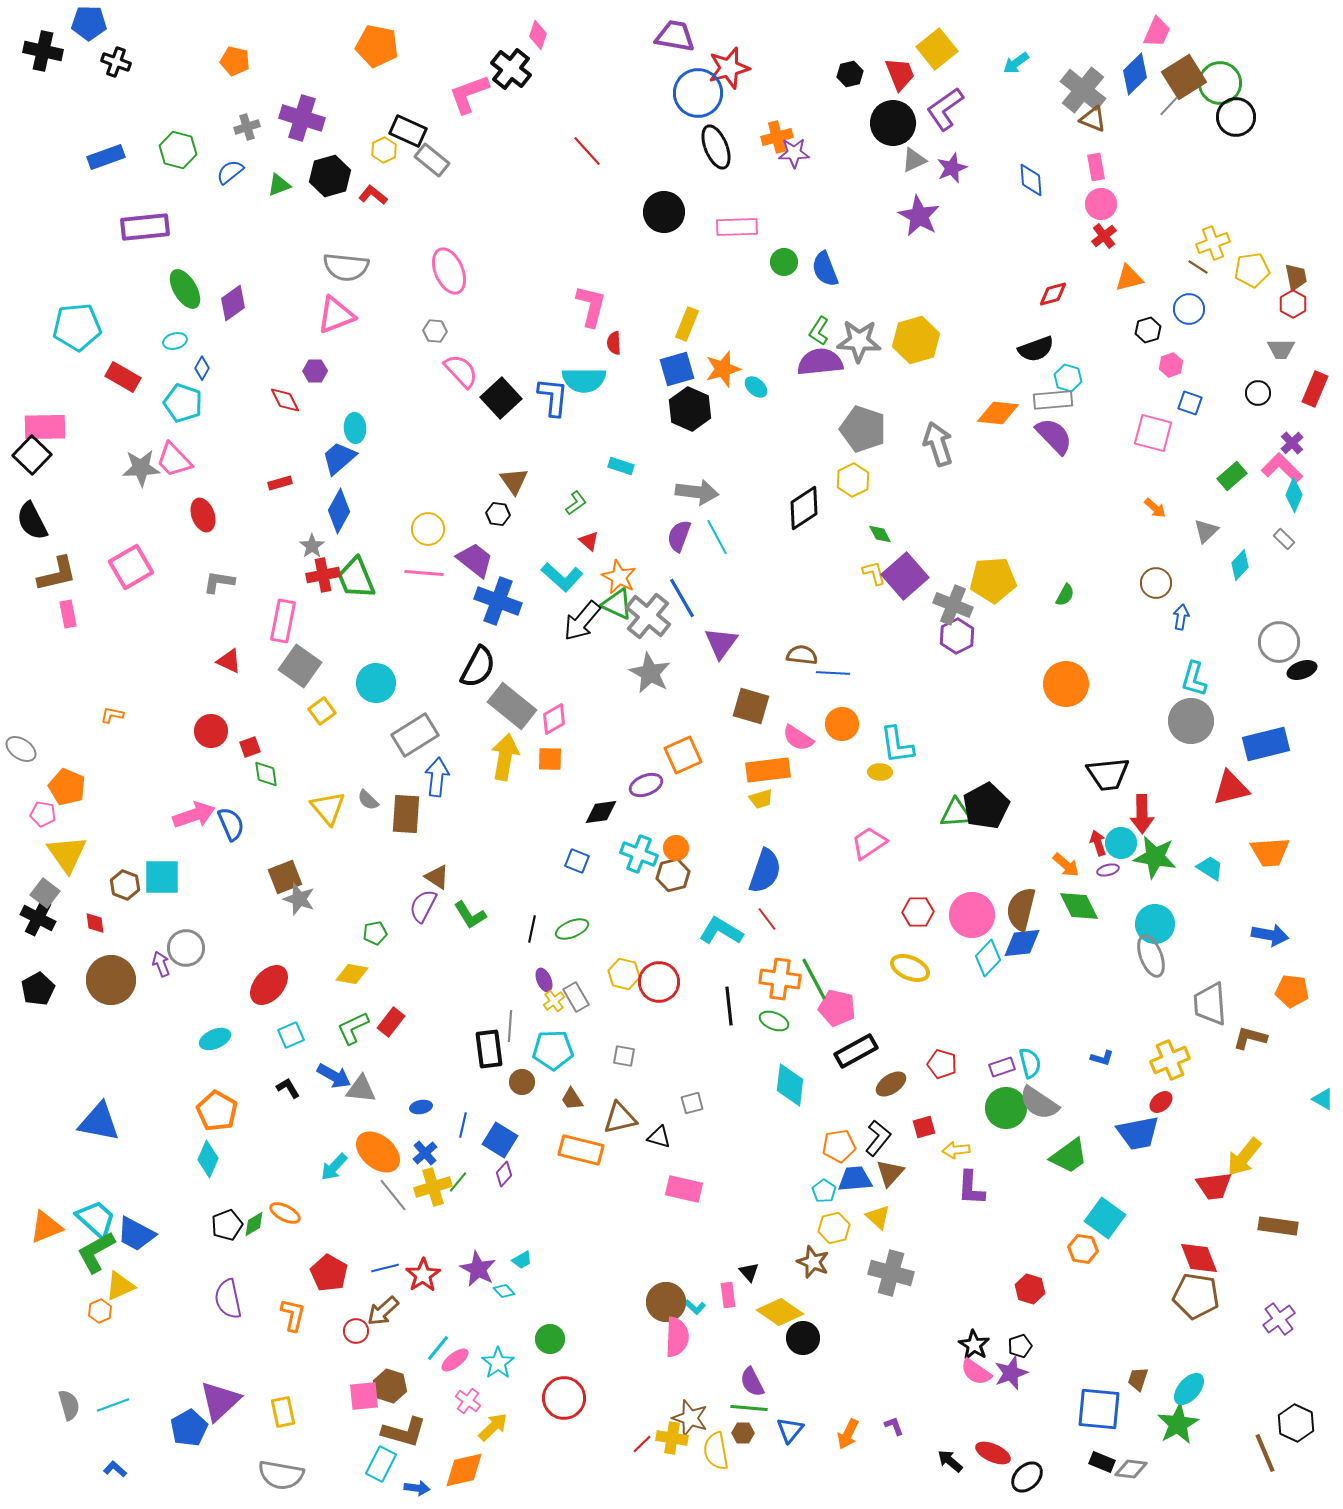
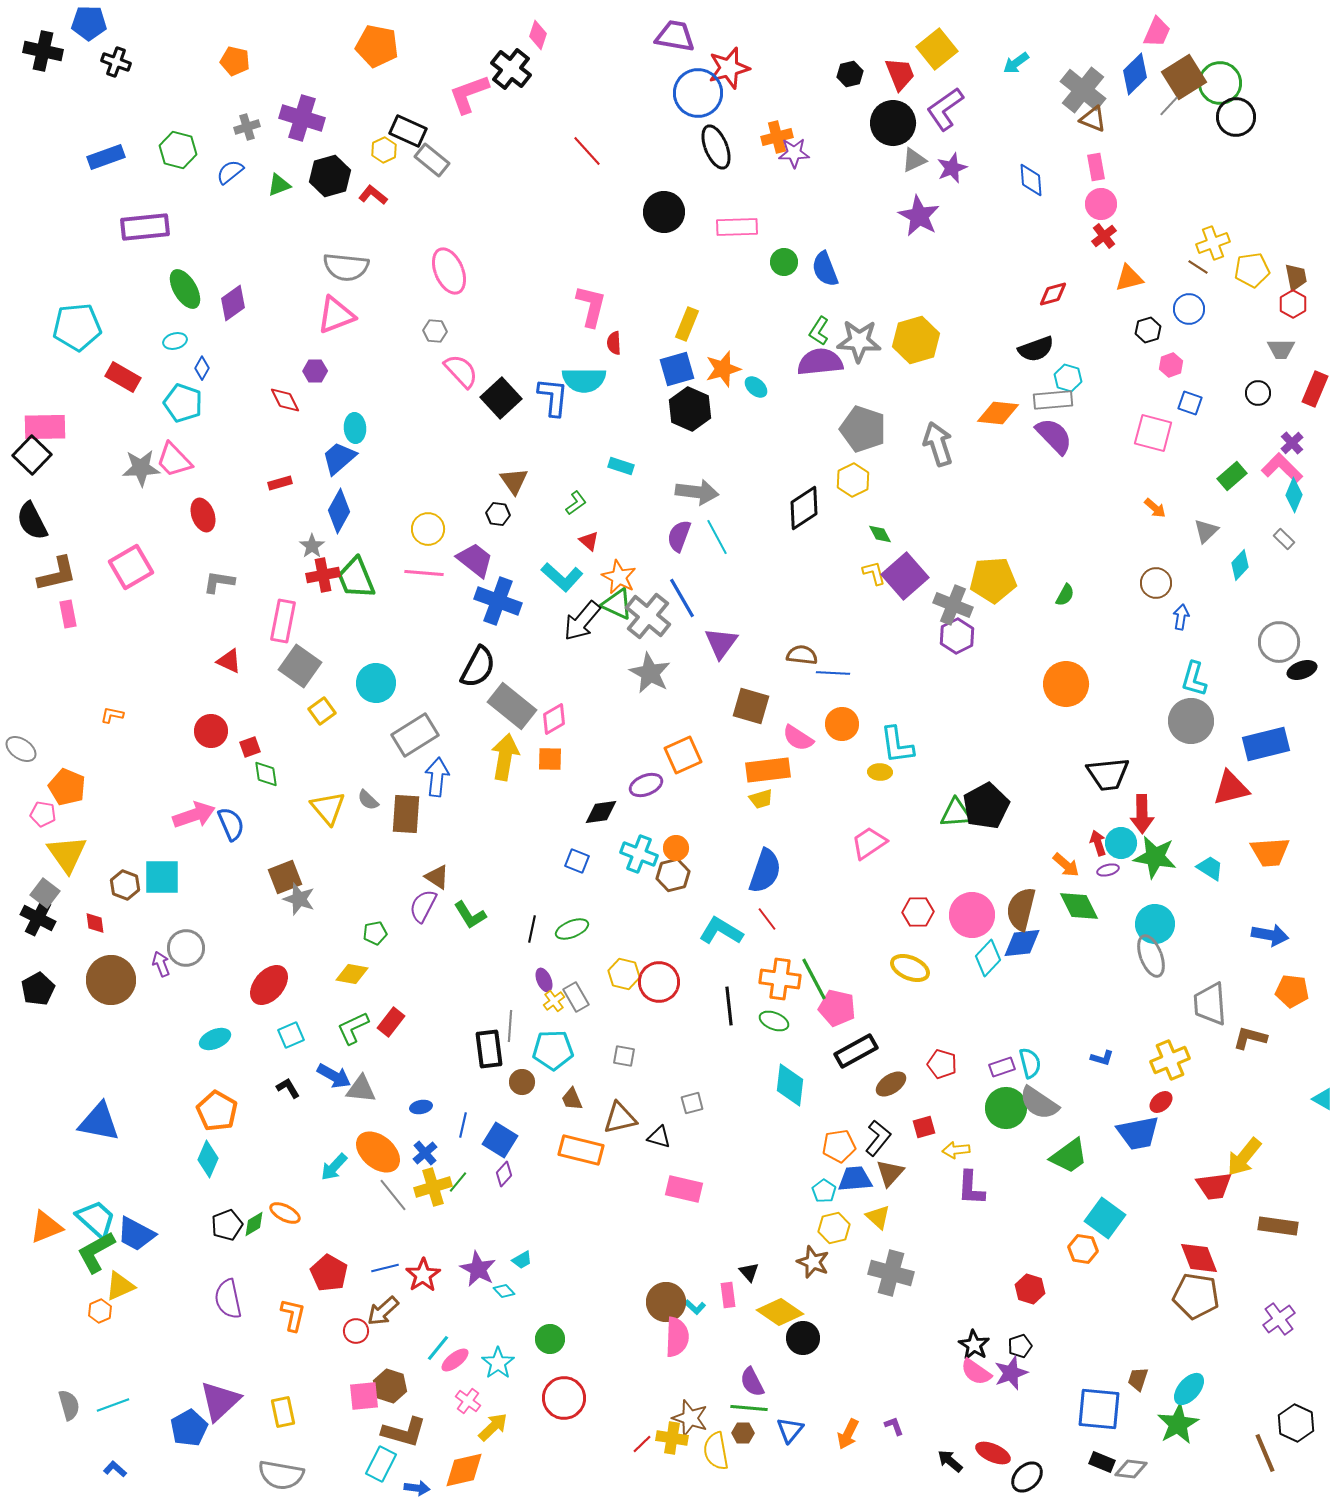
brown trapezoid at (572, 1099): rotated 10 degrees clockwise
